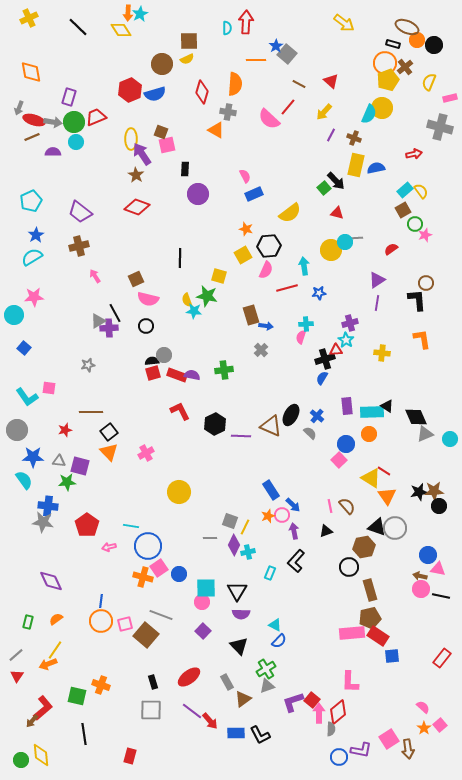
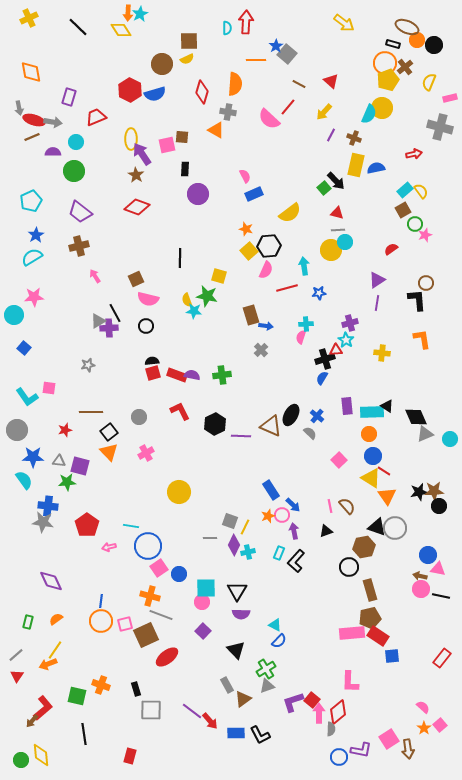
red hexagon at (130, 90): rotated 10 degrees counterclockwise
gray arrow at (19, 108): rotated 32 degrees counterclockwise
green circle at (74, 122): moved 49 px down
brown square at (161, 132): moved 21 px right, 5 px down; rotated 16 degrees counterclockwise
gray line at (356, 238): moved 18 px left, 8 px up
yellow square at (243, 255): moved 6 px right, 4 px up; rotated 12 degrees counterclockwise
gray circle at (164, 355): moved 25 px left, 62 px down
green cross at (224, 370): moved 2 px left, 5 px down
blue circle at (346, 444): moved 27 px right, 12 px down
cyan rectangle at (270, 573): moved 9 px right, 20 px up
orange cross at (143, 577): moved 7 px right, 19 px down
brown square at (146, 635): rotated 25 degrees clockwise
black triangle at (239, 646): moved 3 px left, 4 px down
red ellipse at (189, 677): moved 22 px left, 20 px up
black rectangle at (153, 682): moved 17 px left, 7 px down
gray rectangle at (227, 682): moved 3 px down
